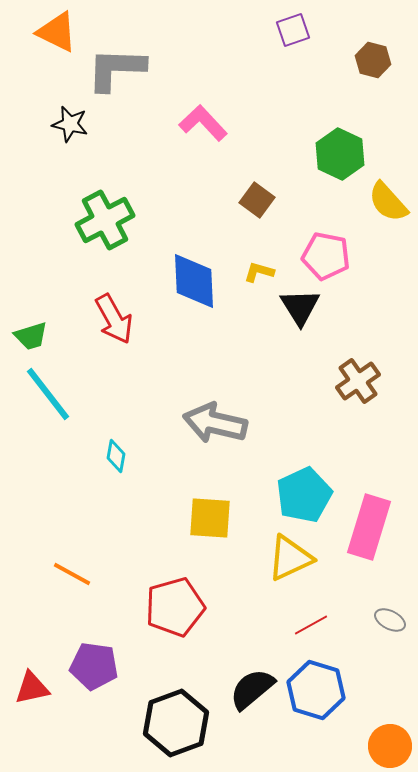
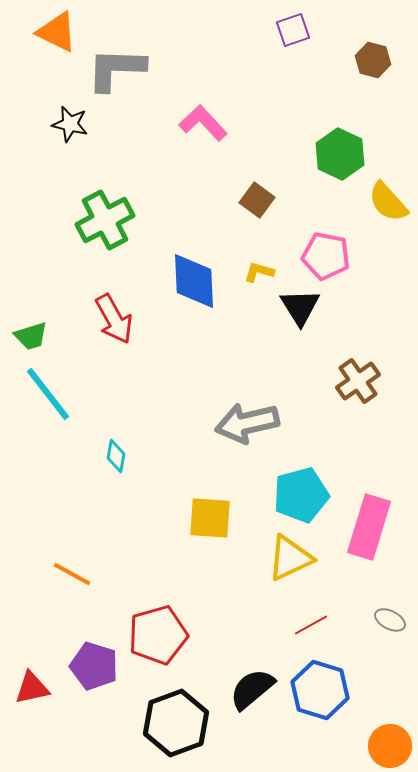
gray arrow: moved 32 px right; rotated 26 degrees counterclockwise
cyan pentagon: moved 3 px left; rotated 10 degrees clockwise
red pentagon: moved 17 px left, 28 px down
purple pentagon: rotated 9 degrees clockwise
blue hexagon: moved 4 px right
